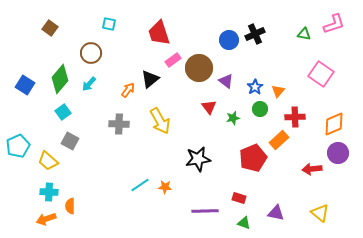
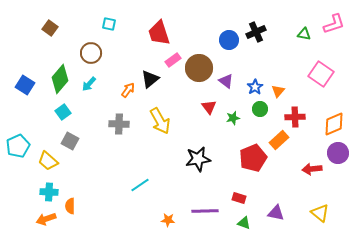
black cross at (255, 34): moved 1 px right, 2 px up
orange star at (165, 187): moved 3 px right, 33 px down
